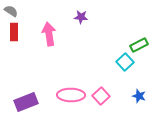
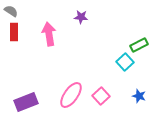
pink ellipse: rotated 56 degrees counterclockwise
